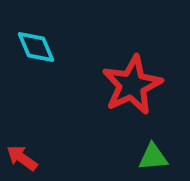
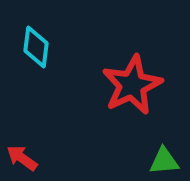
cyan diamond: rotated 30 degrees clockwise
green triangle: moved 11 px right, 4 px down
